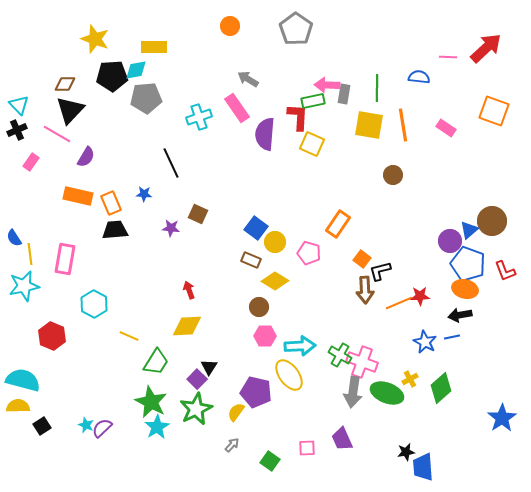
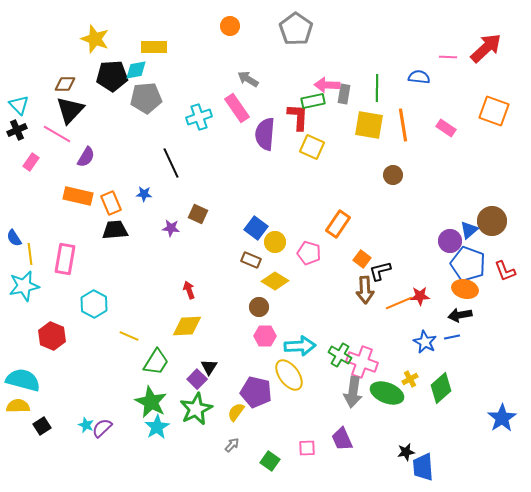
yellow square at (312, 144): moved 3 px down
